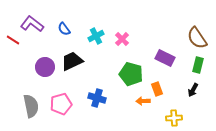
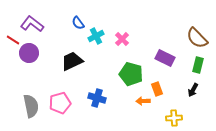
blue semicircle: moved 14 px right, 6 px up
brown semicircle: rotated 10 degrees counterclockwise
purple circle: moved 16 px left, 14 px up
pink pentagon: moved 1 px left, 1 px up
